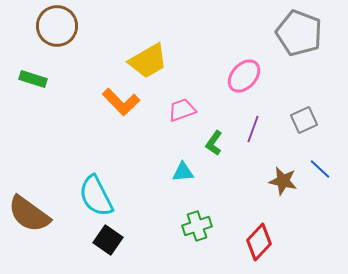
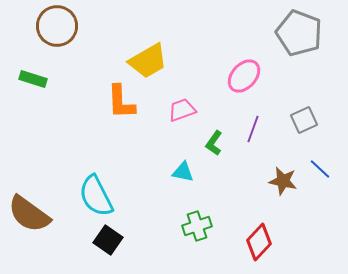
orange L-shape: rotated 42 degrees clockwise
cyan triangle: rotated 15 degrees clockwise
